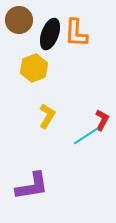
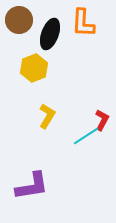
orange L-shape: moved 7 px right, 10 px up
